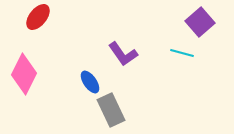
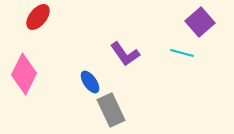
purple L-shape: moved 2 px right
